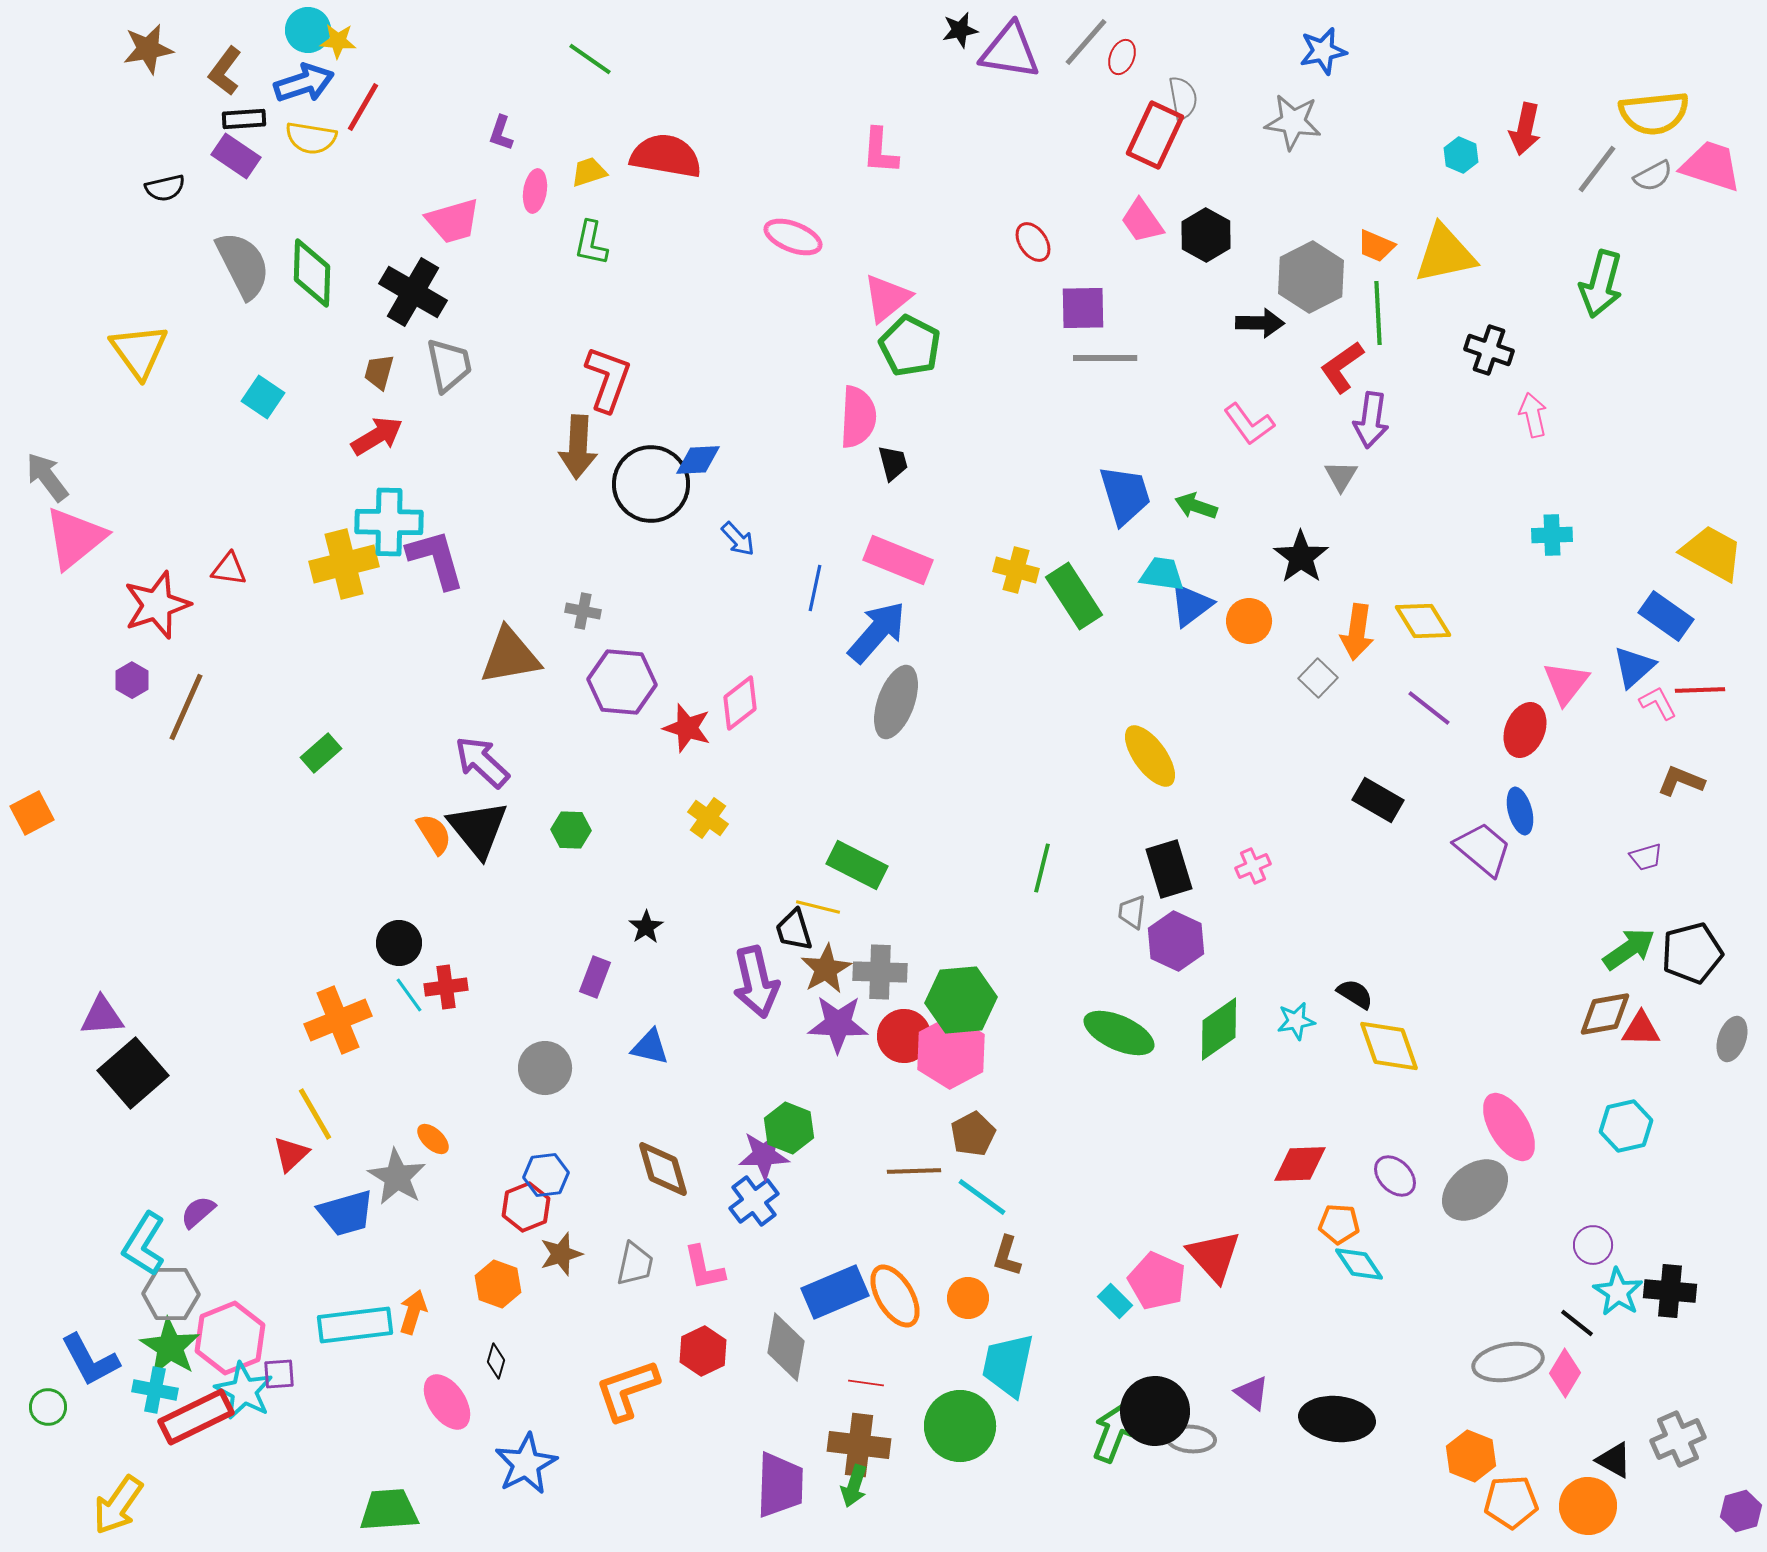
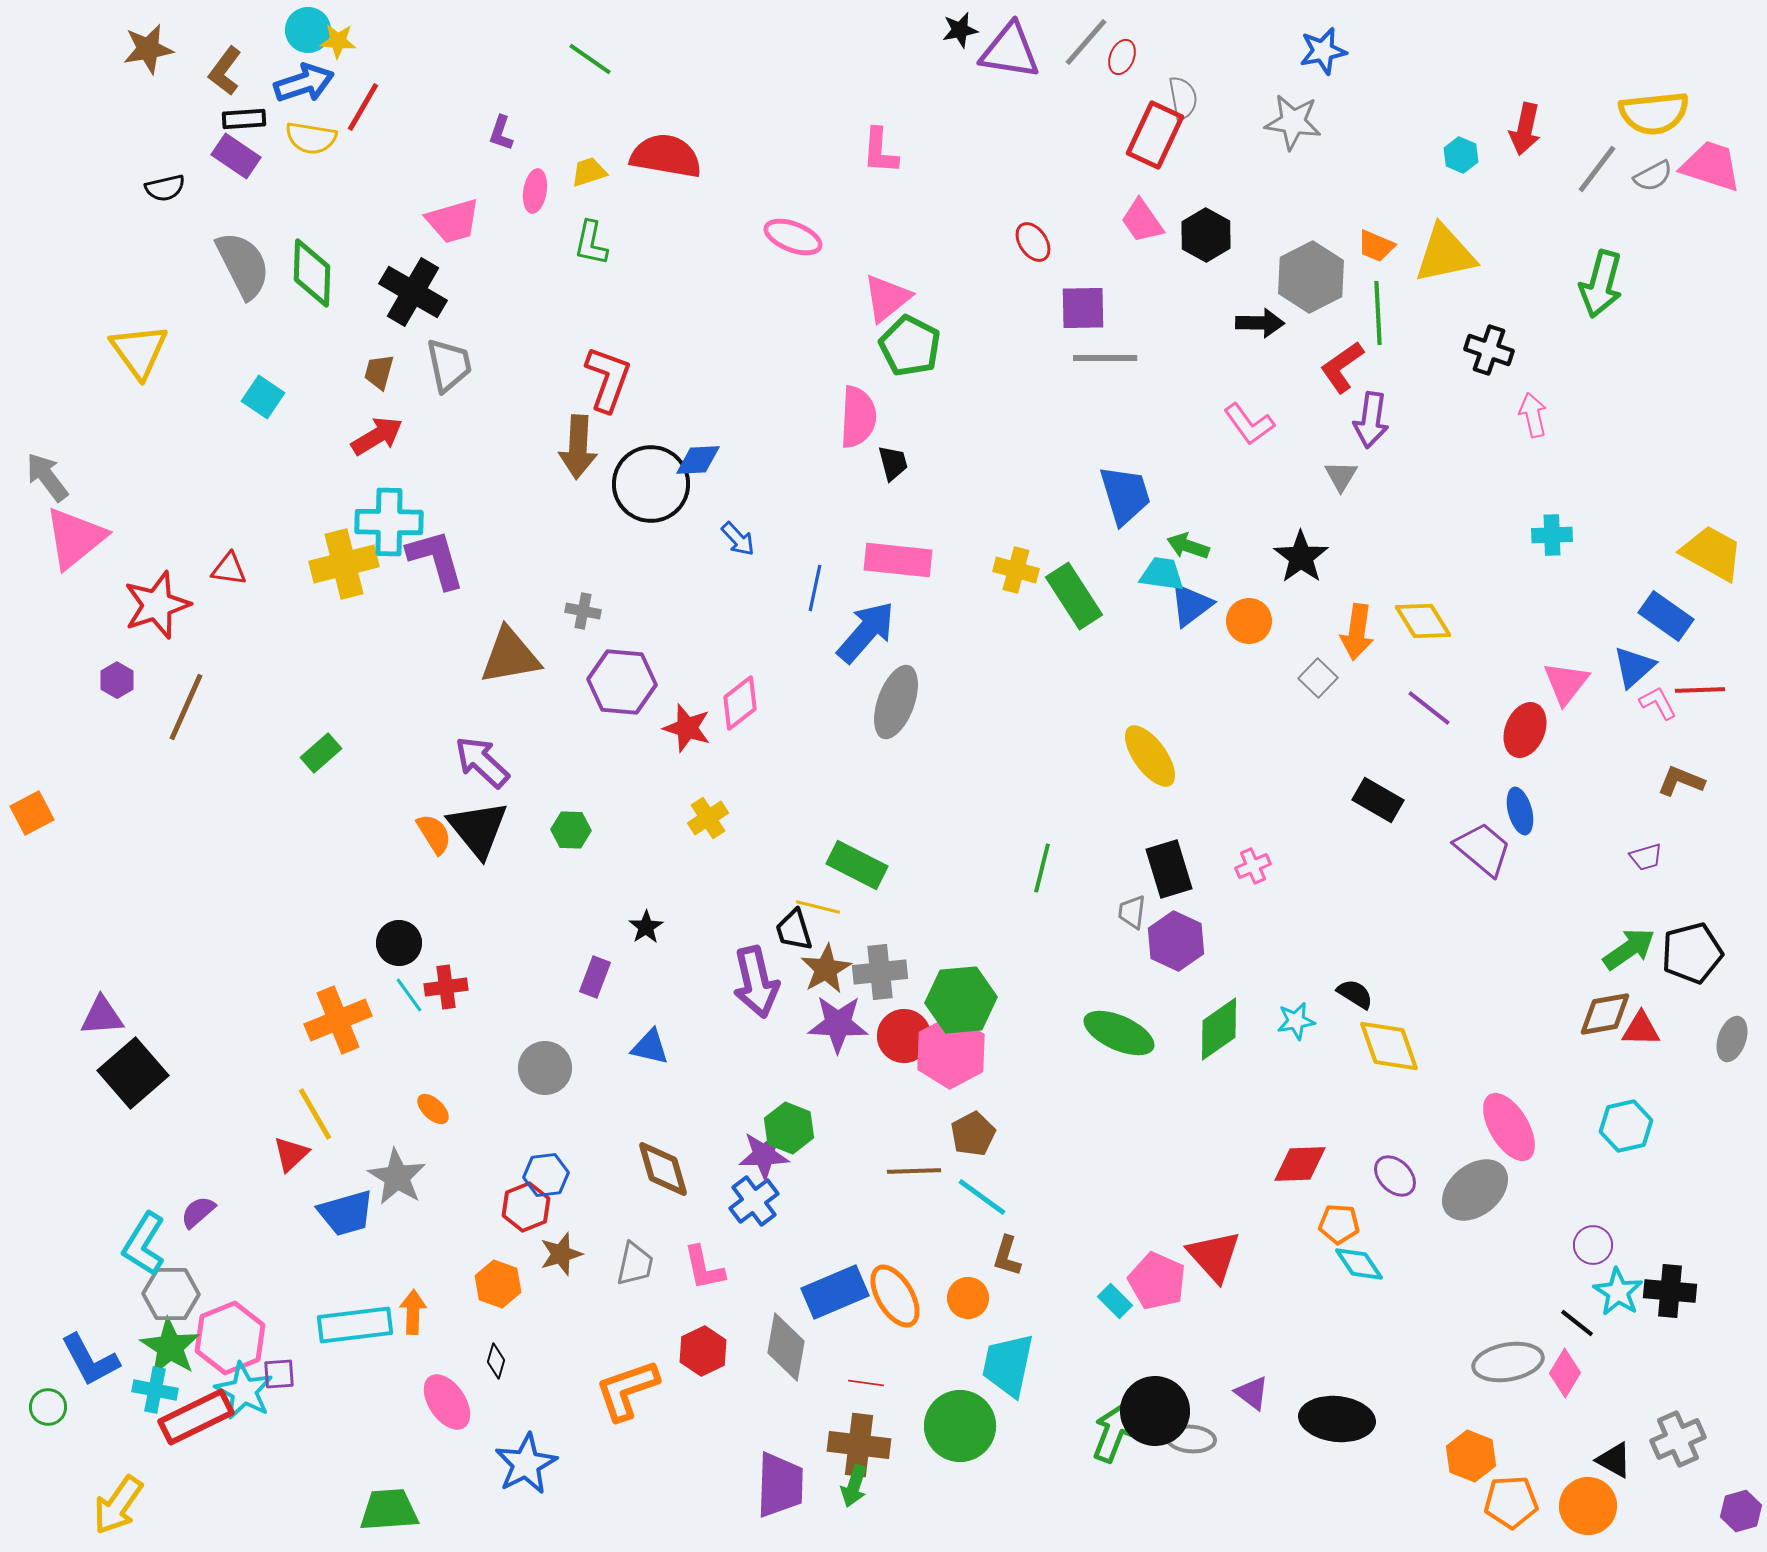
green arrow at (1196, 506): moved 8 px left, 40 px down
pink rectangle at (898, 560): rotated 16 degrees counterclockwise
blue arrow at (877, 632): moved 11 px left
purple hexagon at (132, 680): moved 15 px left
yellow cross at (708, 818): rotated 21 degrees clockwise
gray cross at (880, 972): rotated 8 degrees counterclockwise
orange ellipse at (433, 1139): moved 30 px up
orange arrow at (413, 1312): rotated 15 degrees counterclockwise
